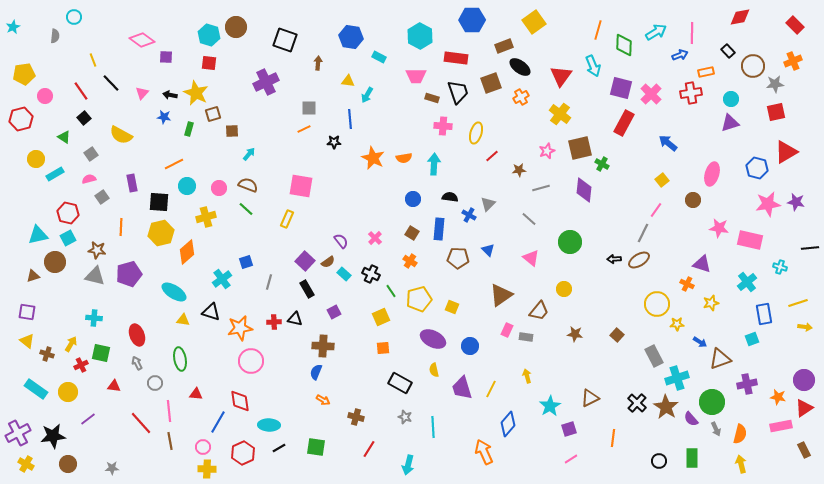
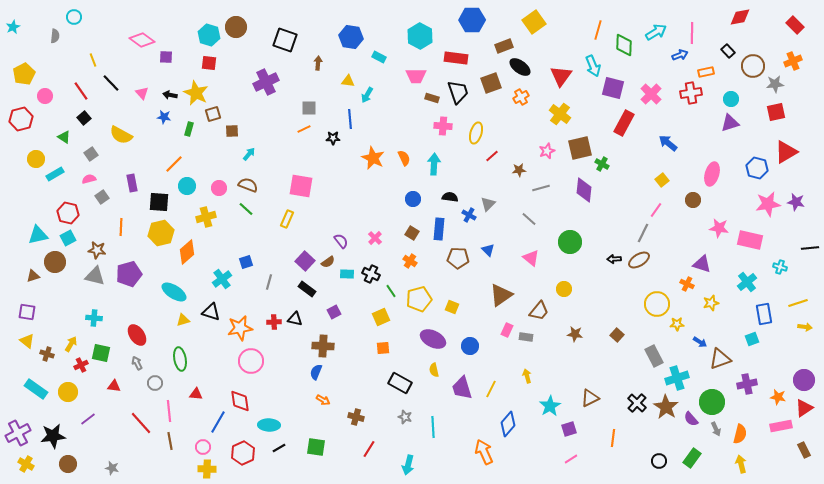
yellow pentagon at (24, 74): rotated 20 degrees counterclockwise
purple square at (621, 88): moved 8 px left
pink triangle at (142, 93): rotated 24 degrees counterclockwise
black star at (334, 142): moved 1 px left, 4 px up
orange semicircle at (404, 158): rotated 105 degrees counterclockwise
orange line at (174, 164): rotated 18 degrees counterclockwise
cyan rectangle at (344, 274): moved 3 px right; rotated 40 degrees counterclockwise
black rectangle at (307, 289): rotated 24 degrees counterclockwise
yellow triangle at (183, 320): rotated 24 degrees counterclockwise
red ellipse at (137, 335): rotated 15 degrees counterclockwise
green rectangle at (692, 458): rotated 36 degrees clockwise
gray star at (112, 468): rotated 16 degrees clockwise
